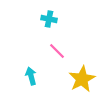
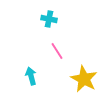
pink line: rotated 12 degrees clockwise
yellow star: moved 2 px right; rotated 16 degrees counterclockwise
